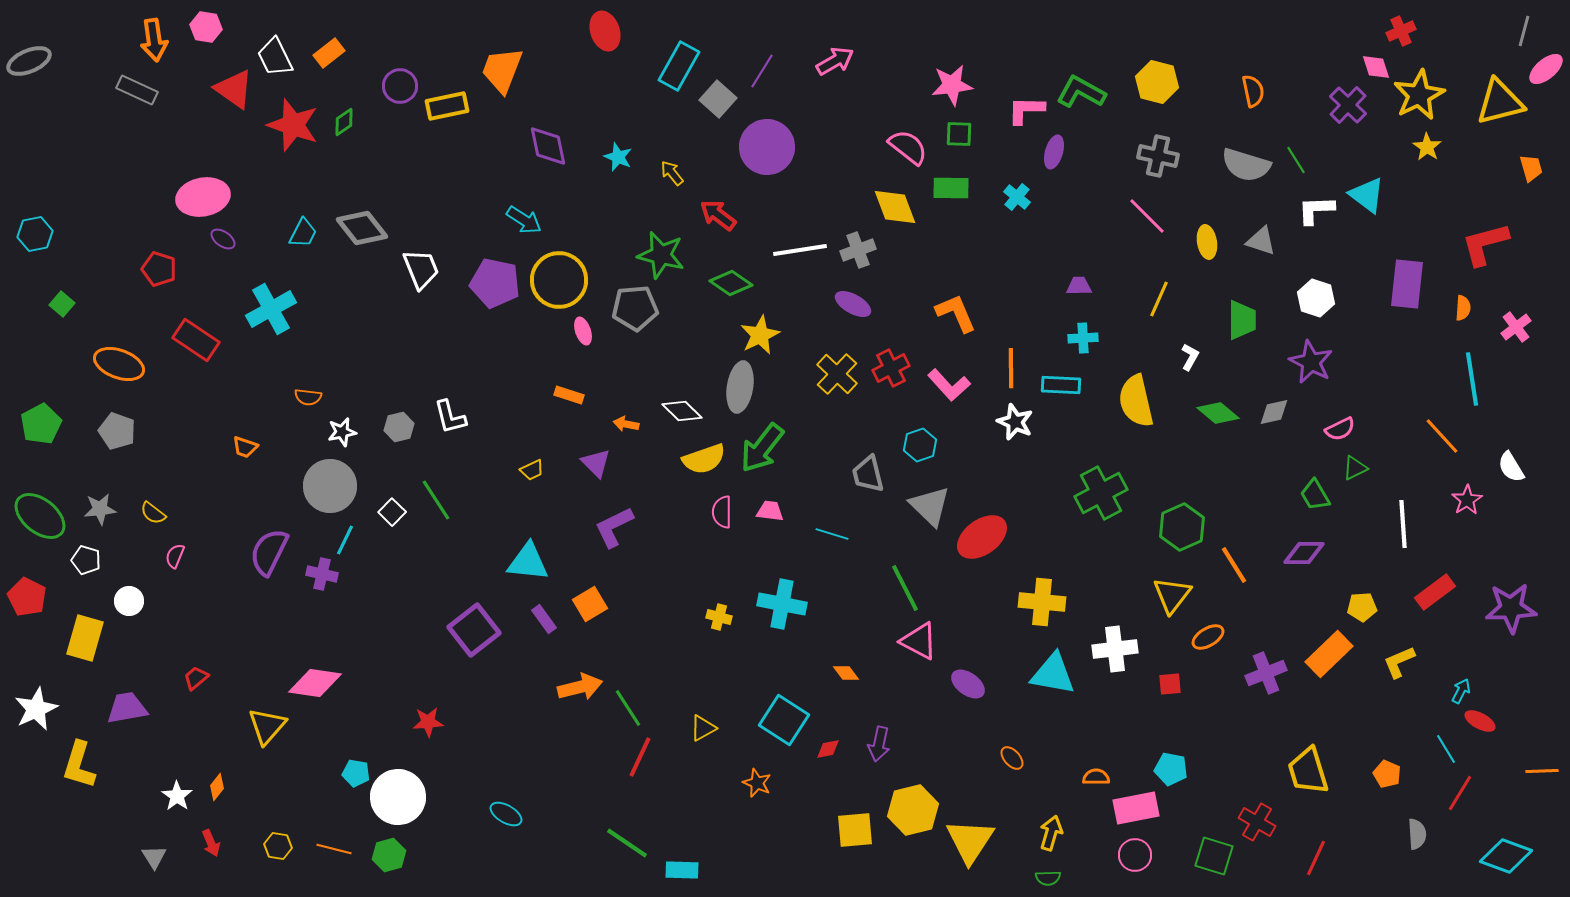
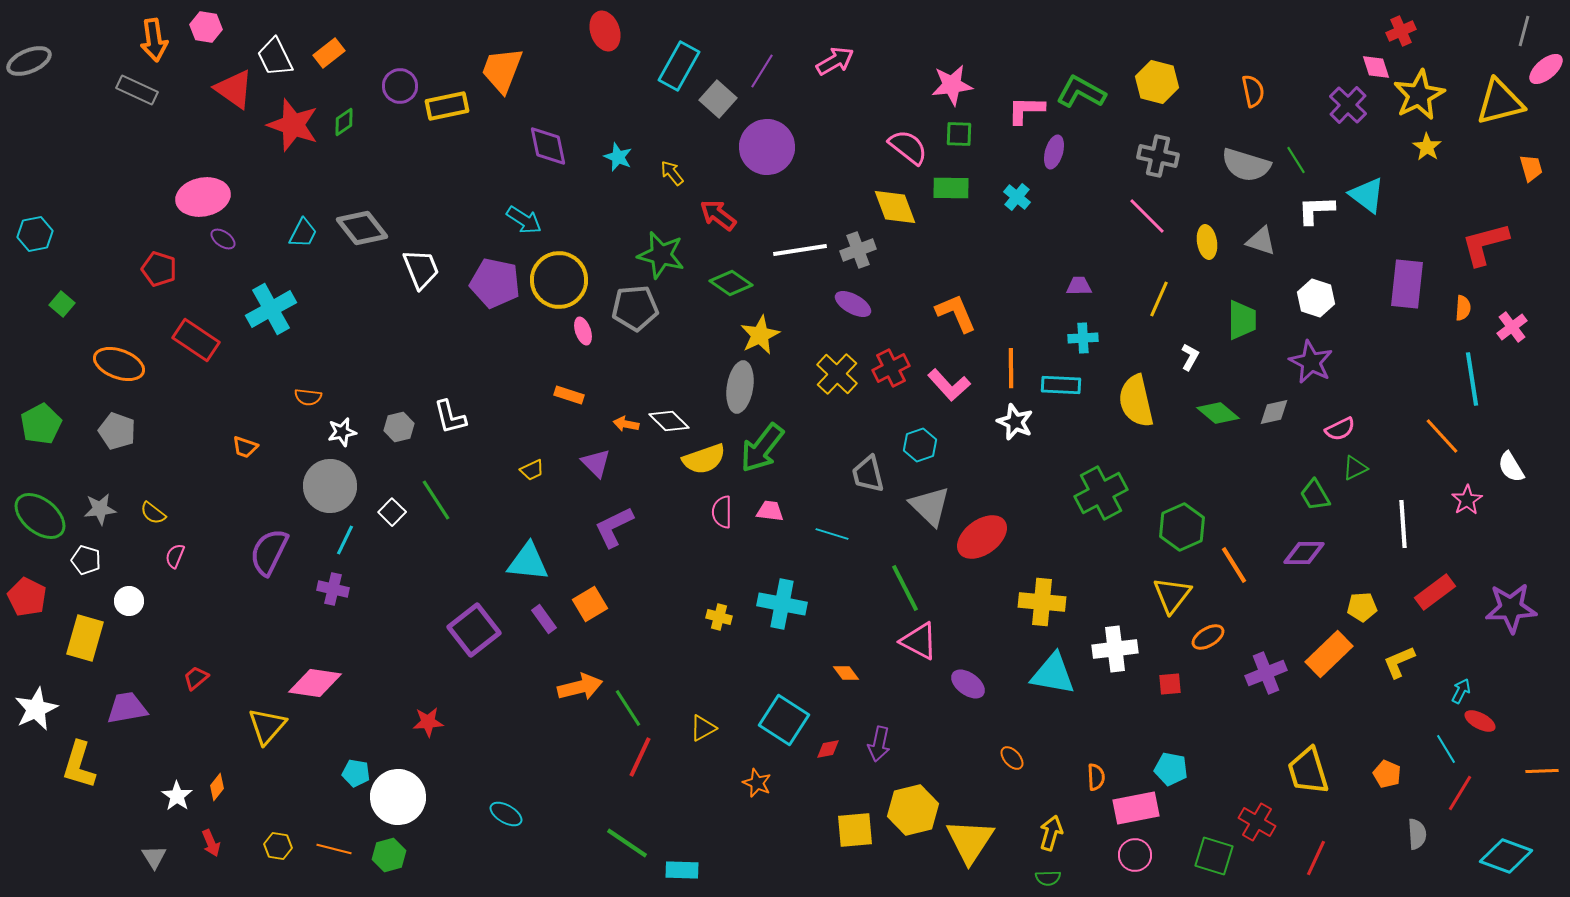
pink cross at (1516, 327): moved 4 px left
white diamond at (682, 411): moved 13 px left, 10 px down
purple cross at (322, 574): moved 11 px right, 15 px down
orange semicircle at (1096, 777): rotated 88 degrees clockwise
